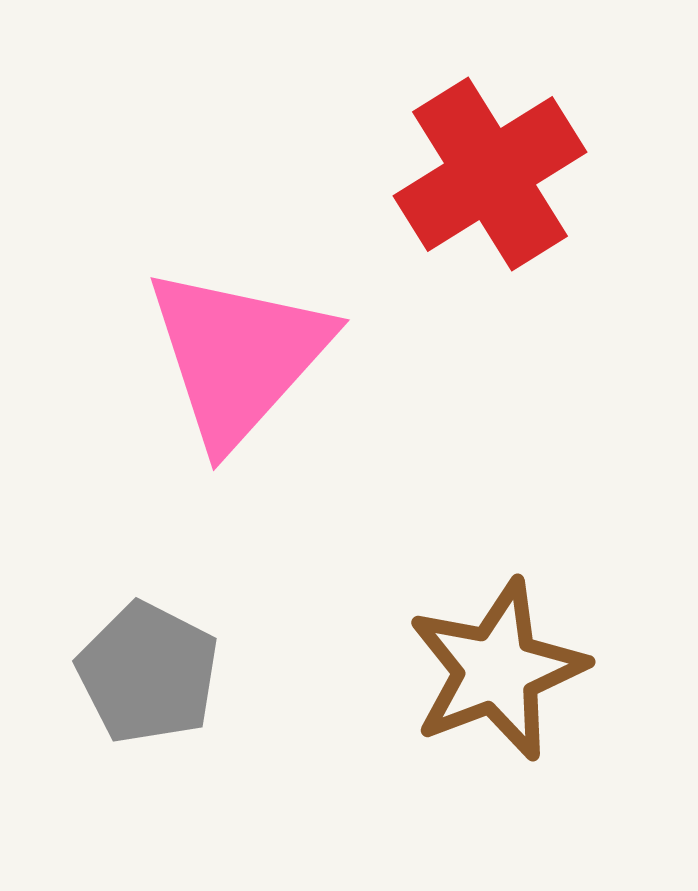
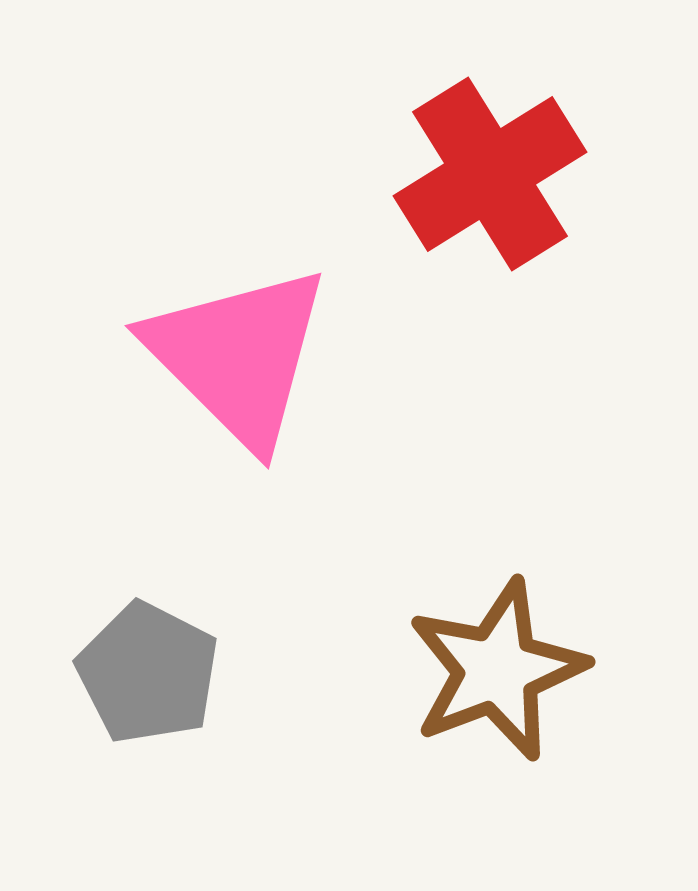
pink triangle: rotated 27 degrees counterclockwise
